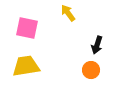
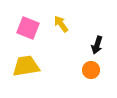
yellow arrow: moved 7 px left, 11 px down
pink square: moved 1 px right; rotated 10 degrees clockwise
